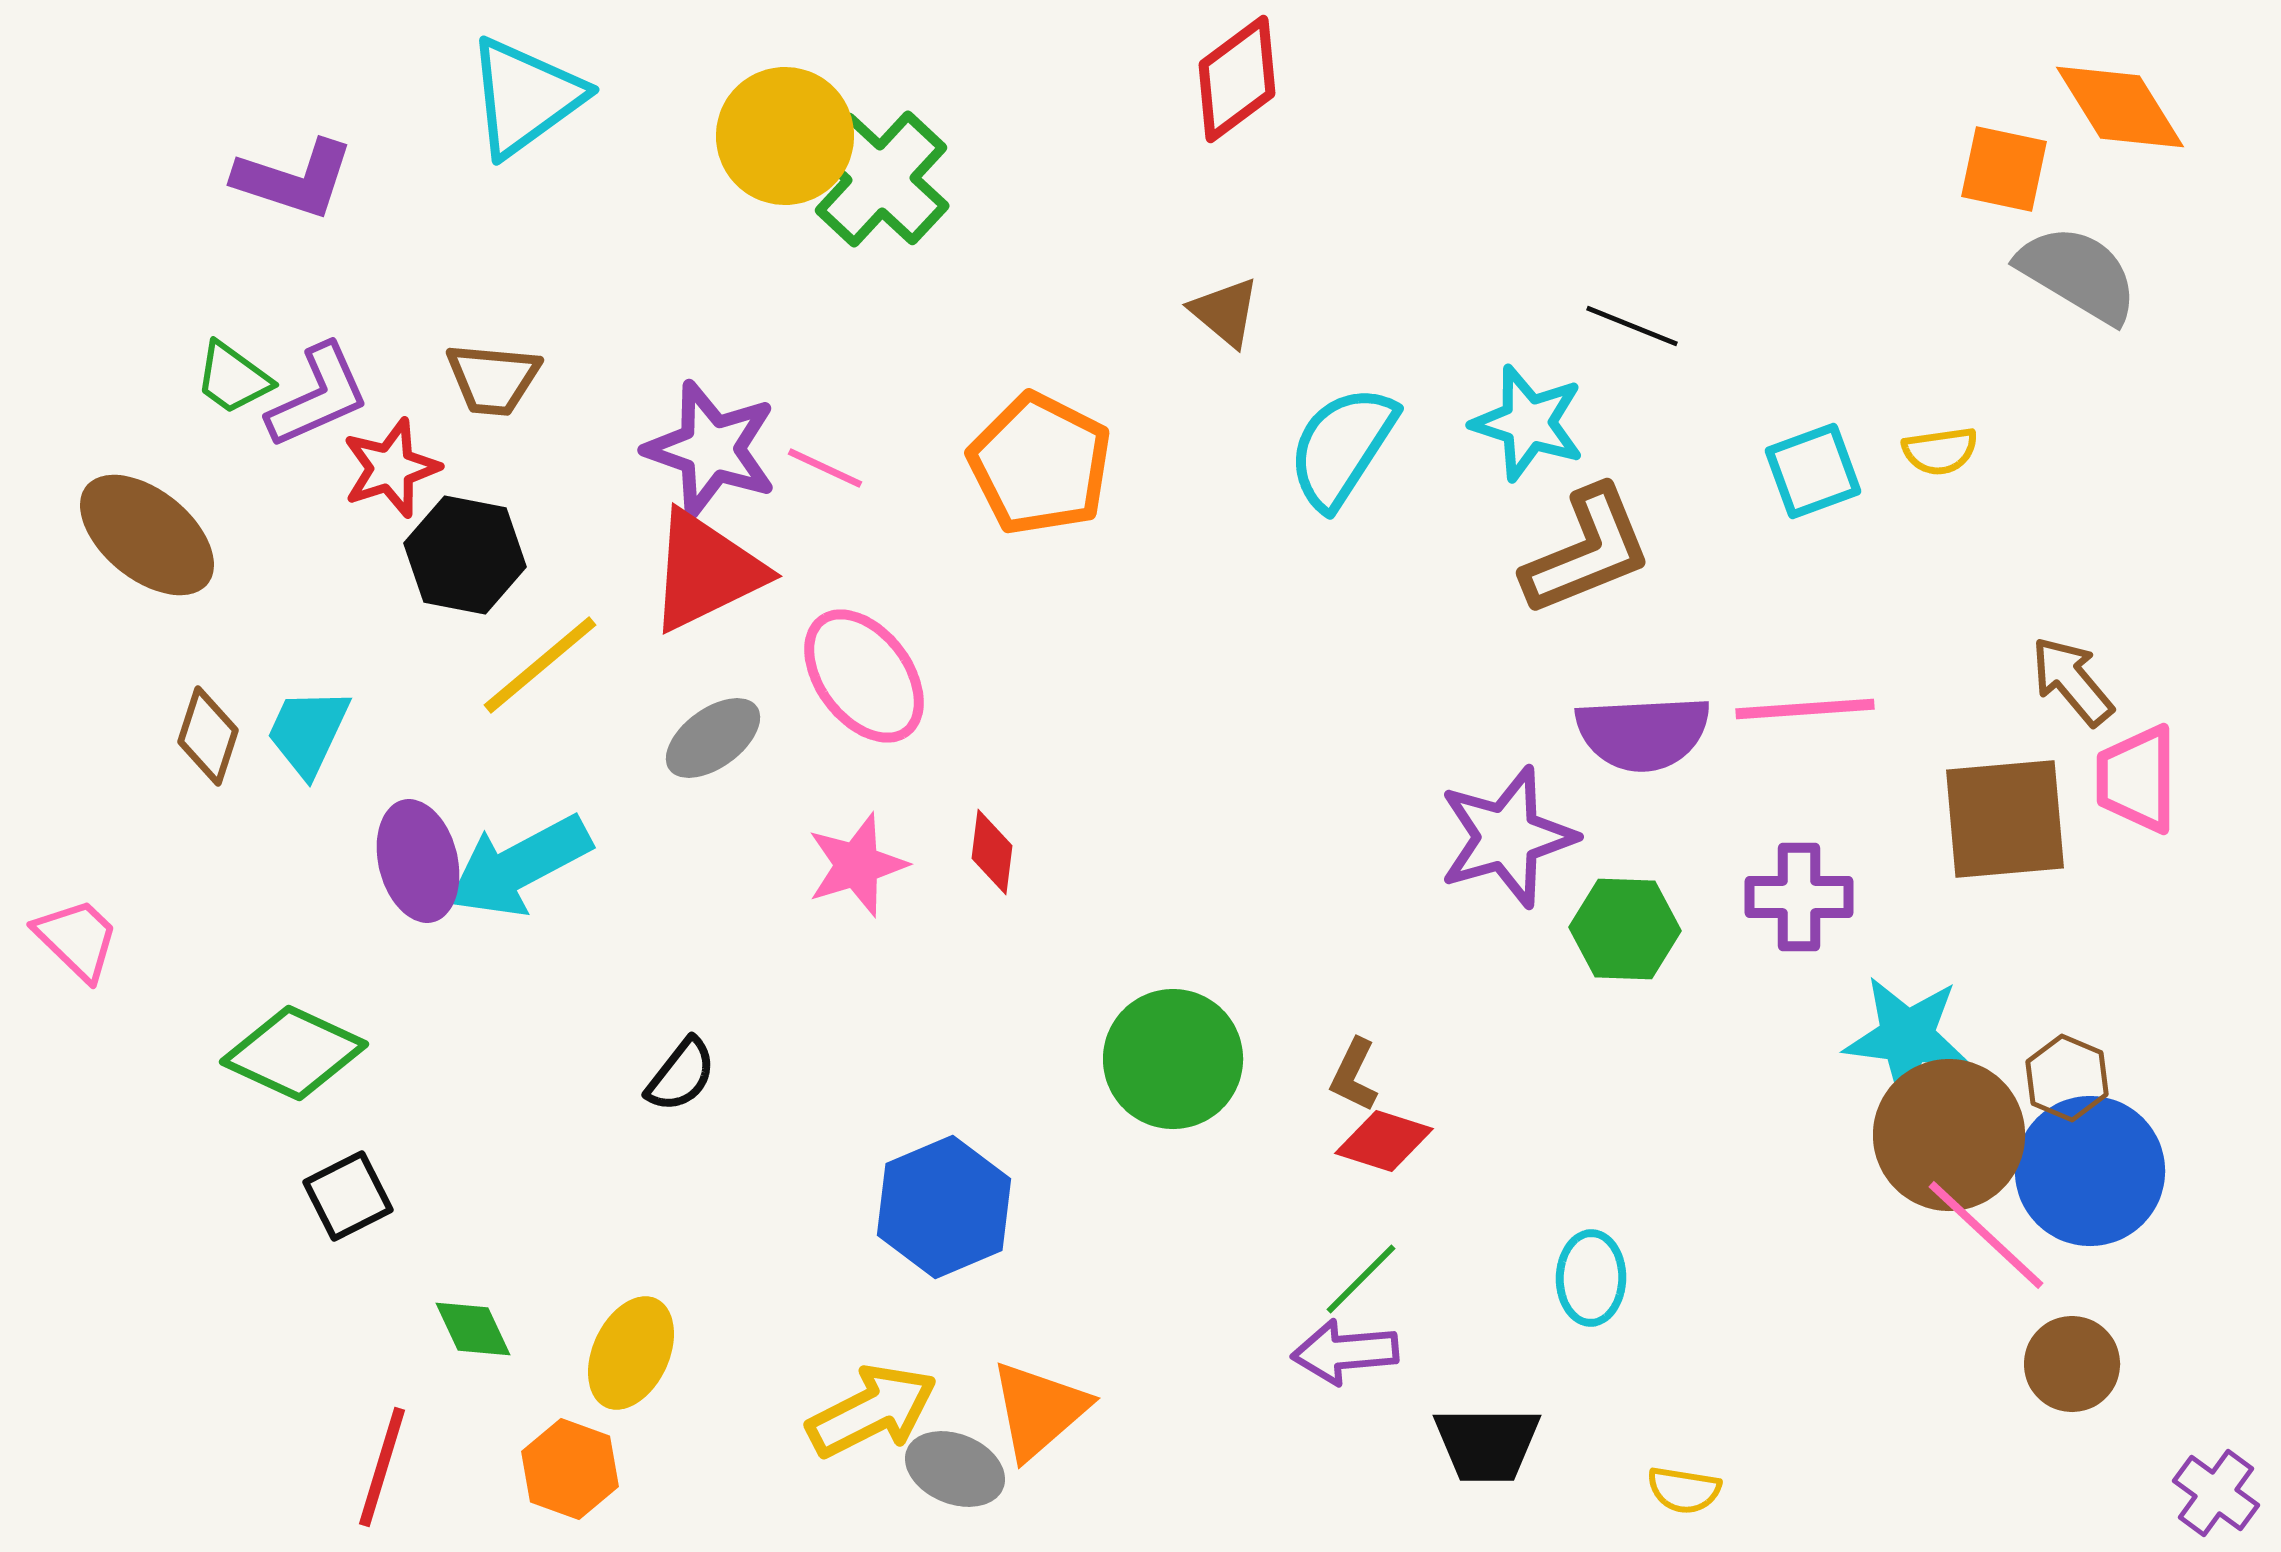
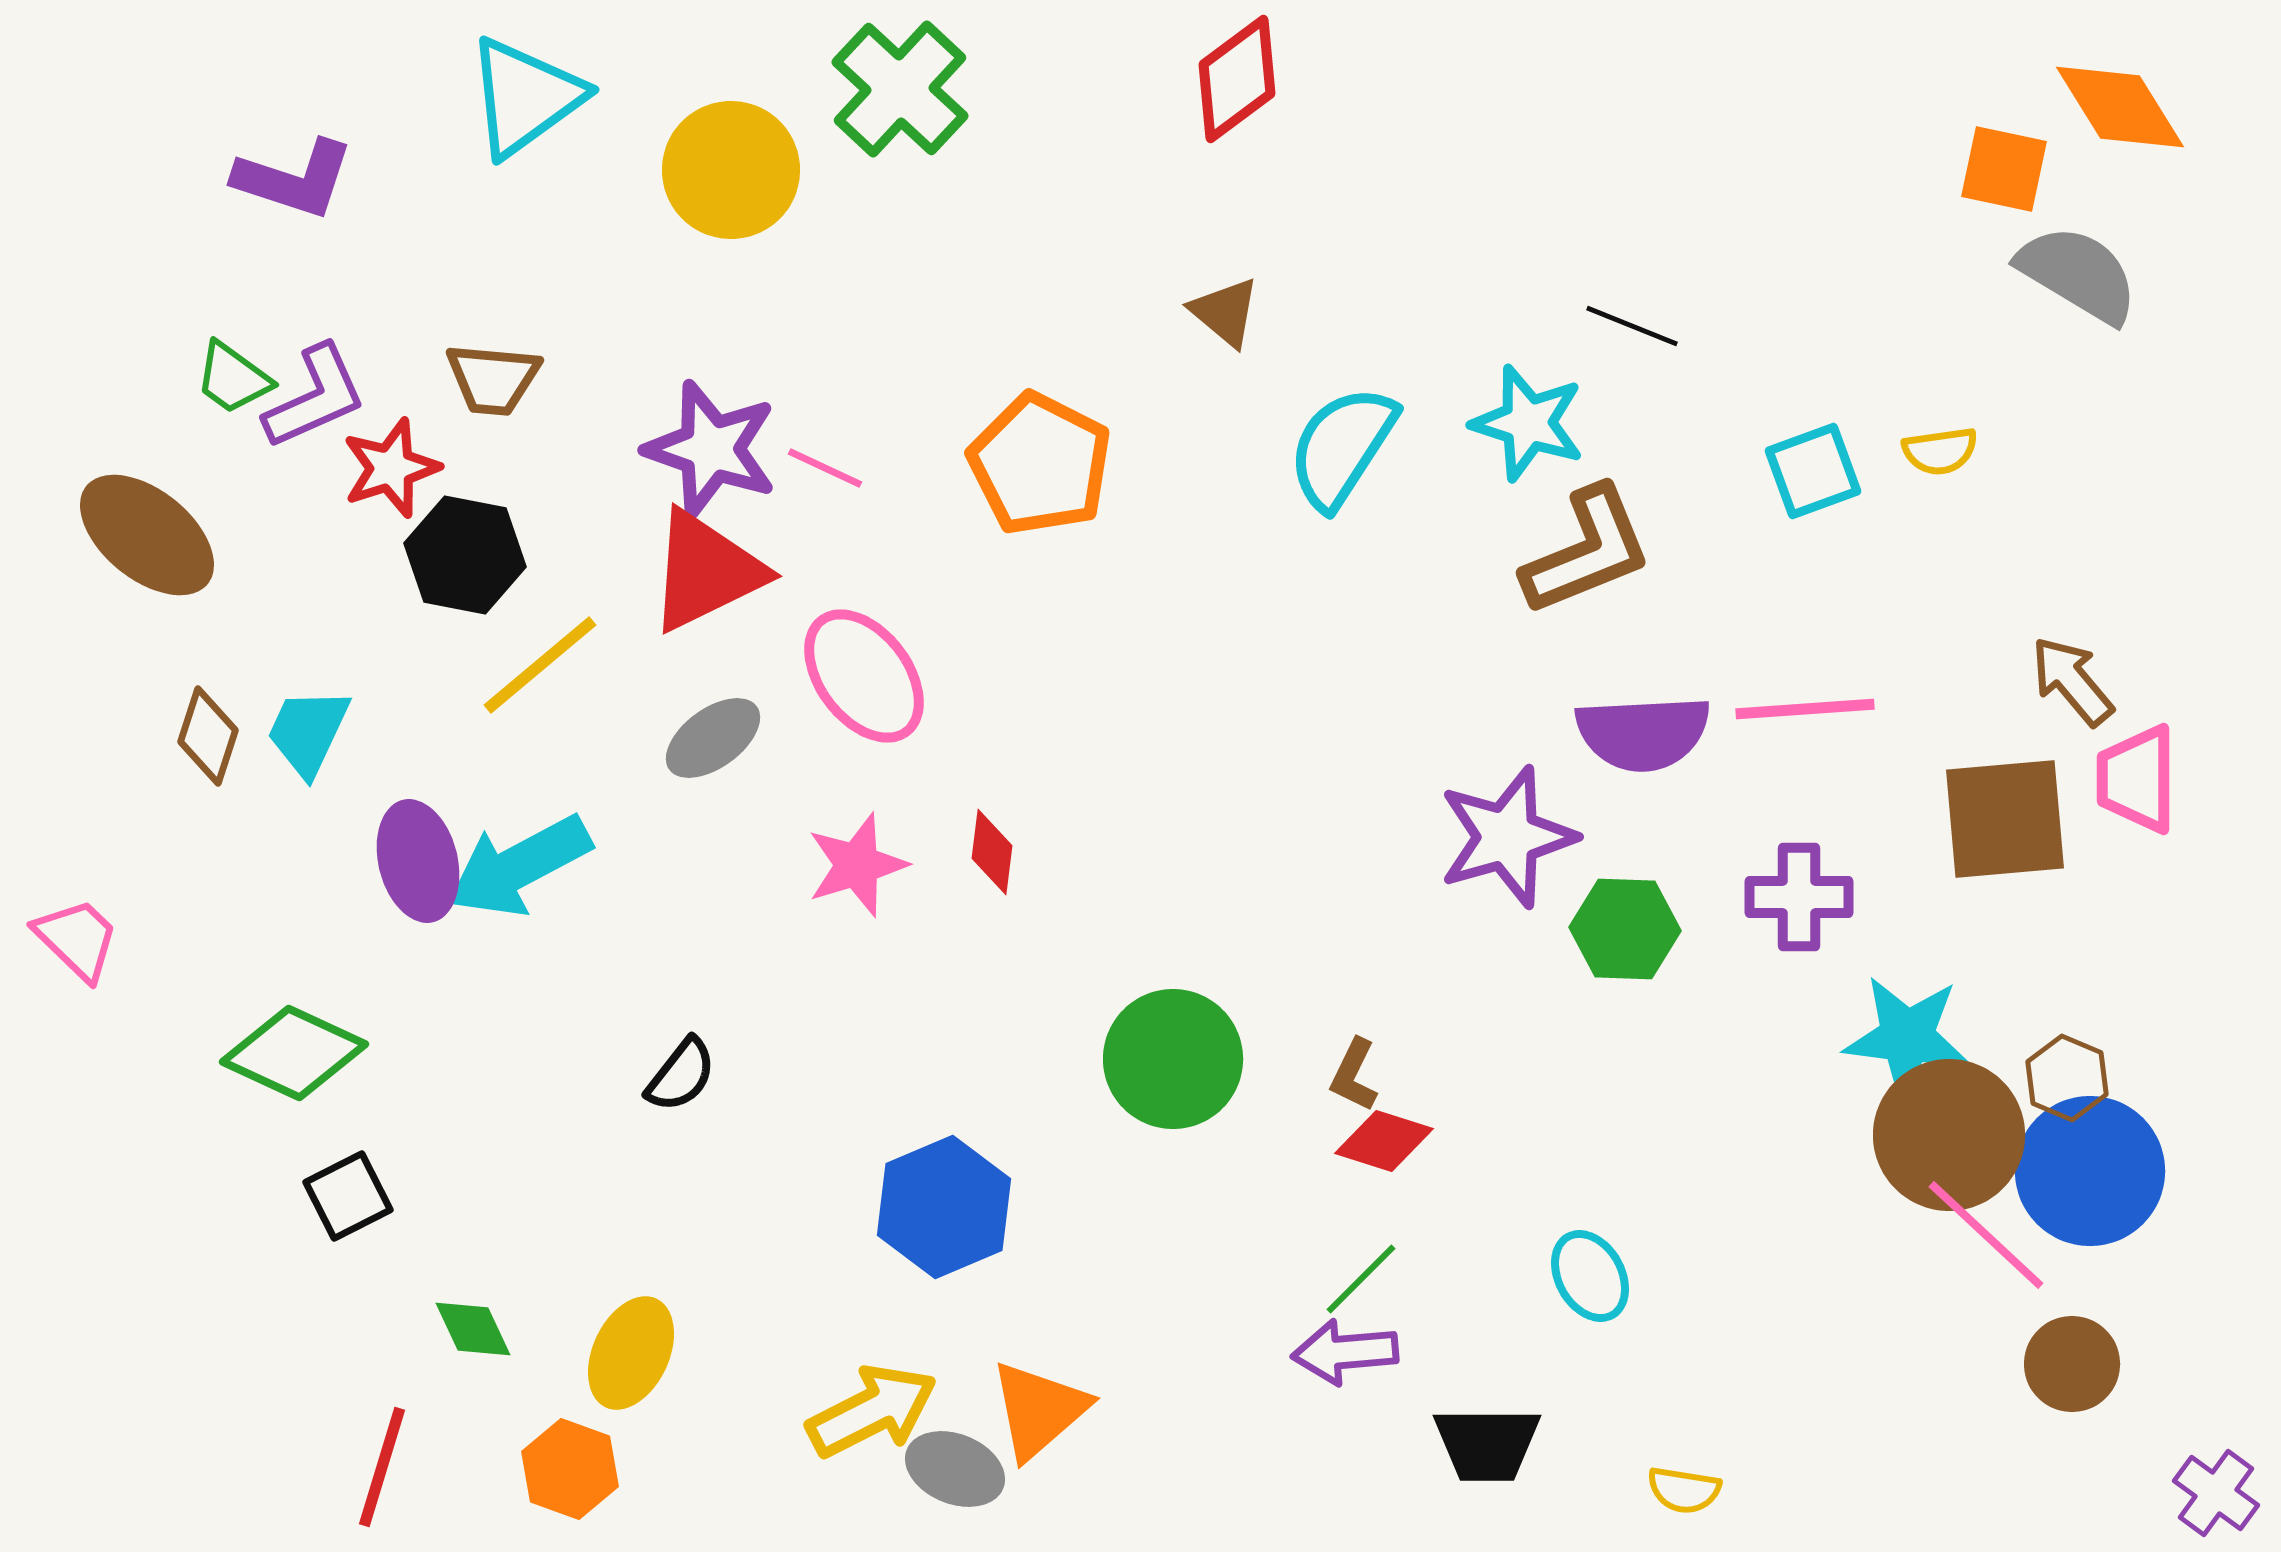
yellow circle at (785, 136): moved 54 px left, 34 px down
green cross at (881, 179): moved 19 px right, 90 px up
purple L-shape at (318, 396): moved 3 px left, 1 px down
cyan ellipse at (1591, 1278): moved 1 px left, 2 px up; rotated 30 degrees counterclockwise
